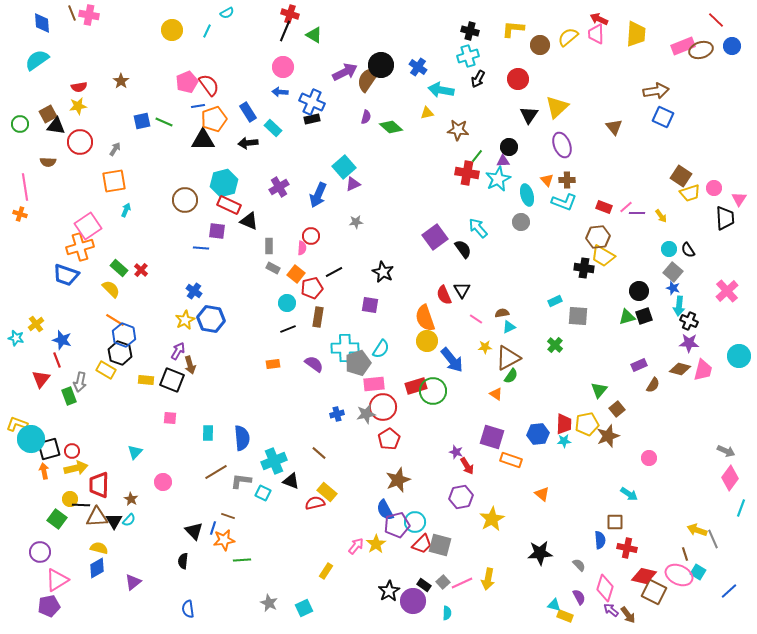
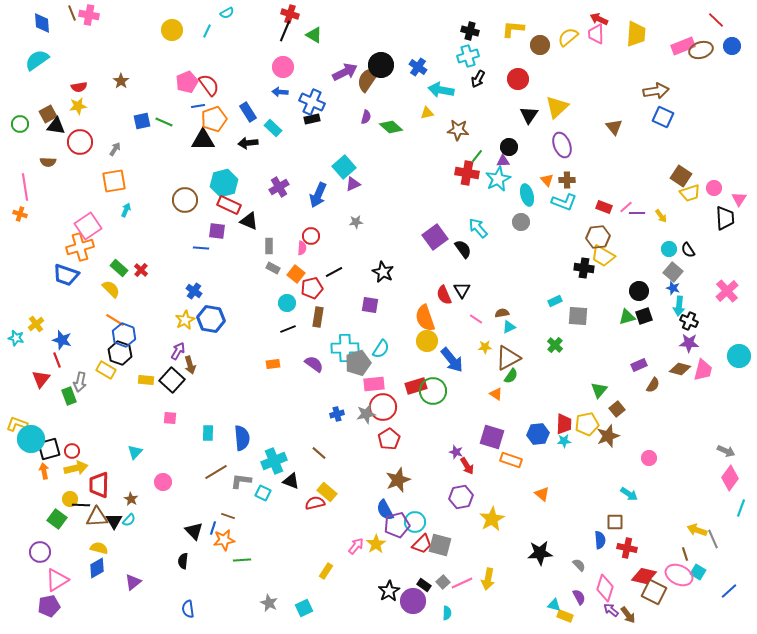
black square at (172, 380): rotated 20 degrees clockwise
